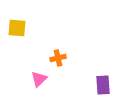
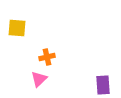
orange cross: moved 11 px left, 1 px up
